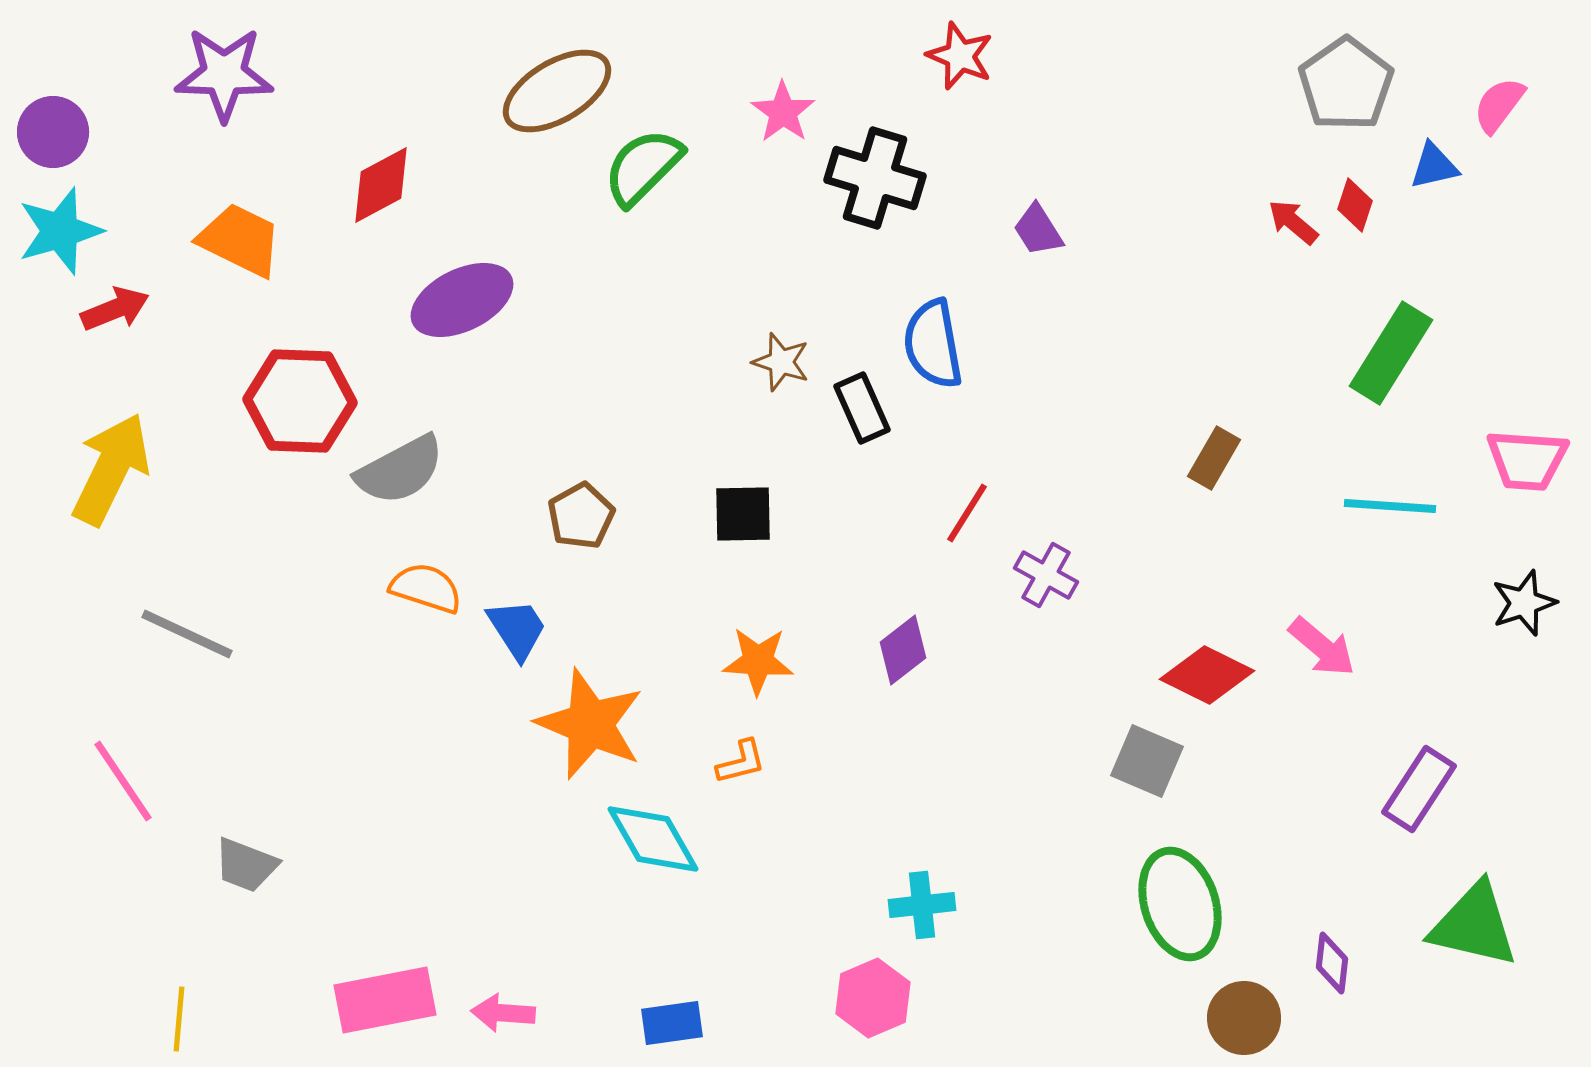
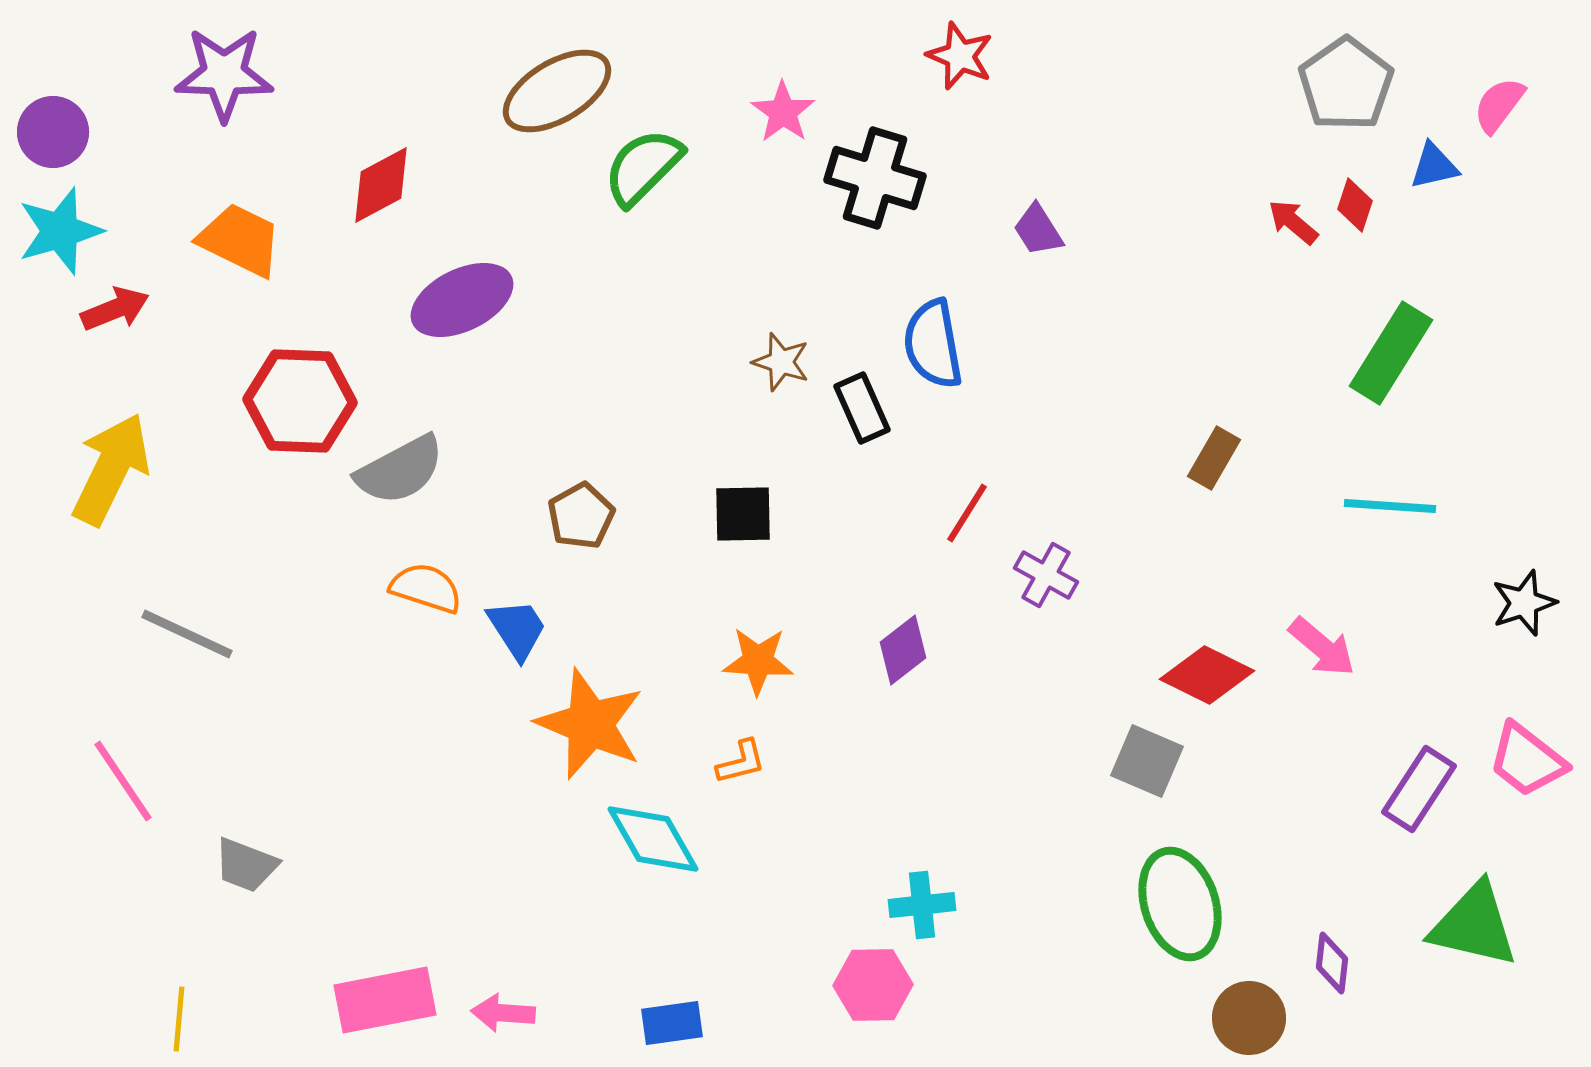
pink trapezoid at (1527, 460): moved 300 px down; rotated 34 degrees clockwise
pink hexagon at (873, 998): moved 13 px up; rotated 22 degrees clockwise
brown circle at (1244, 1018): moved 5 px right
